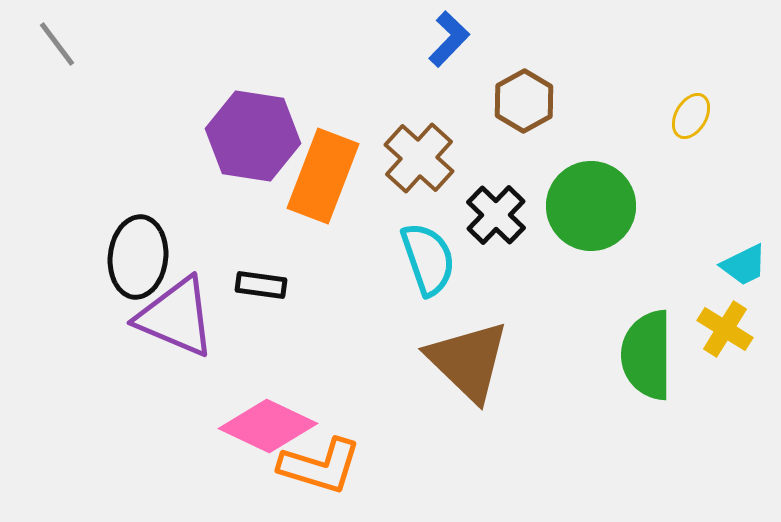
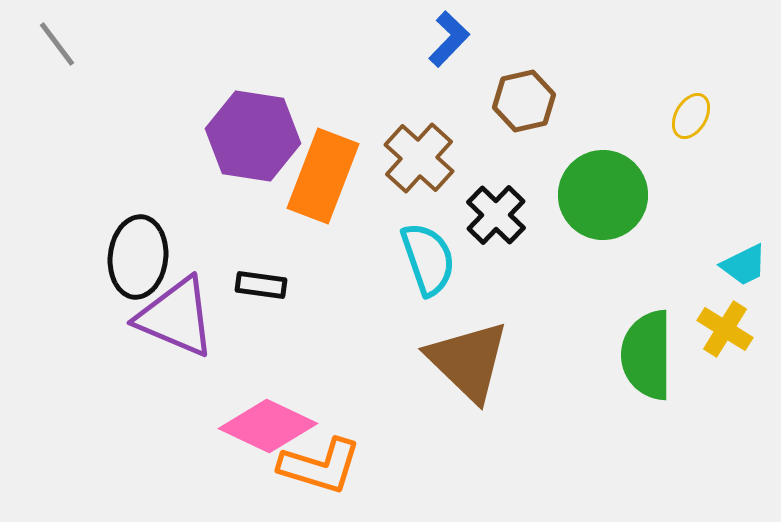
brown hexagon: rotated 16 degrees clockwise
green circle: moved 12 px right, 11 px up
